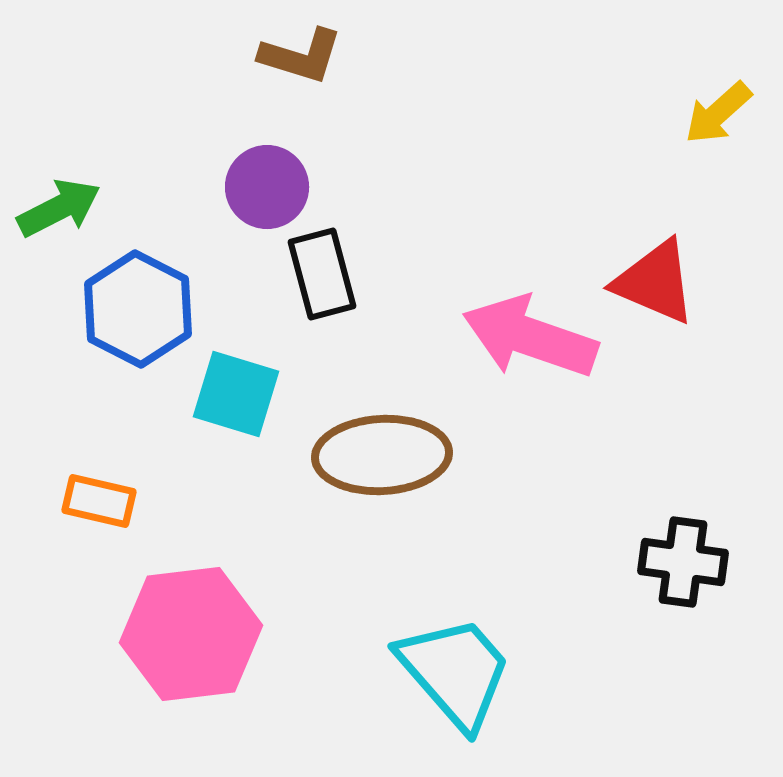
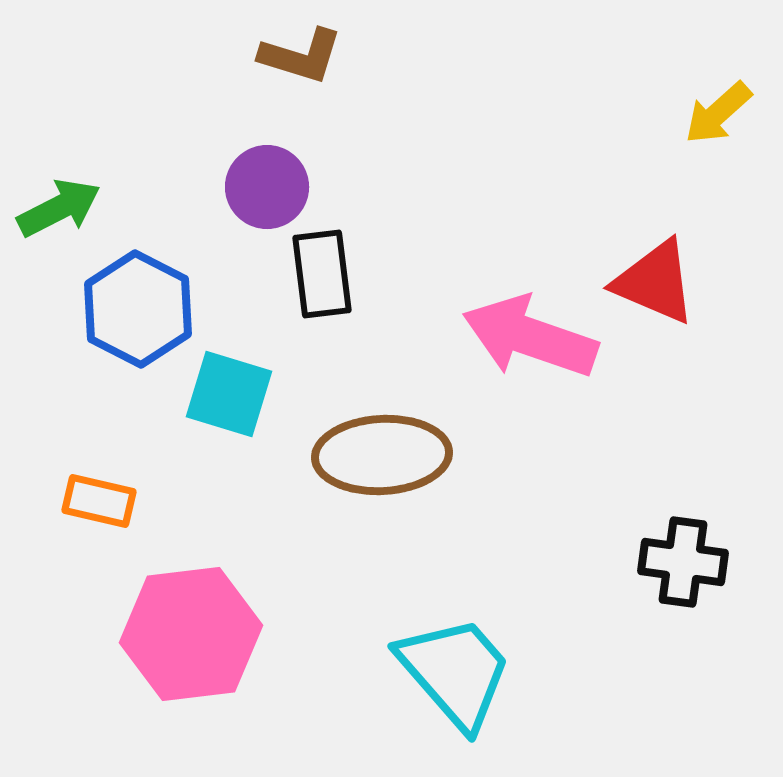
black rectangle: rotated 8 degrees clockwise
cyan square: moved 7 px left
